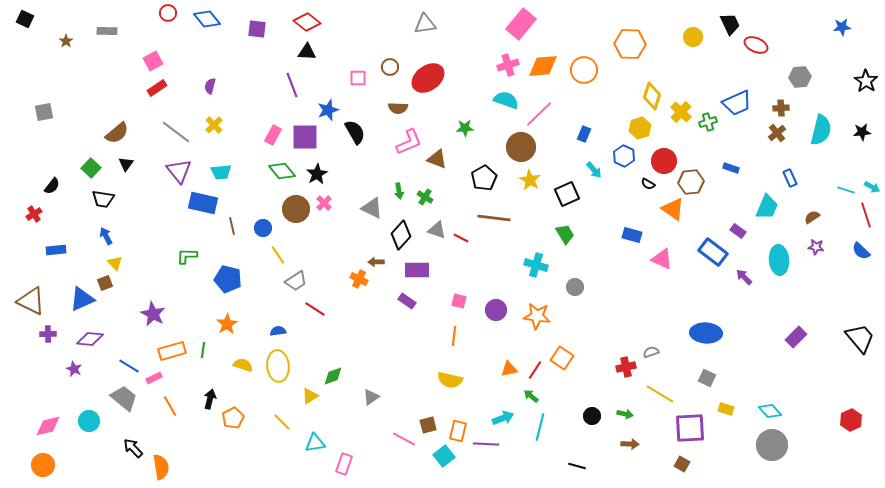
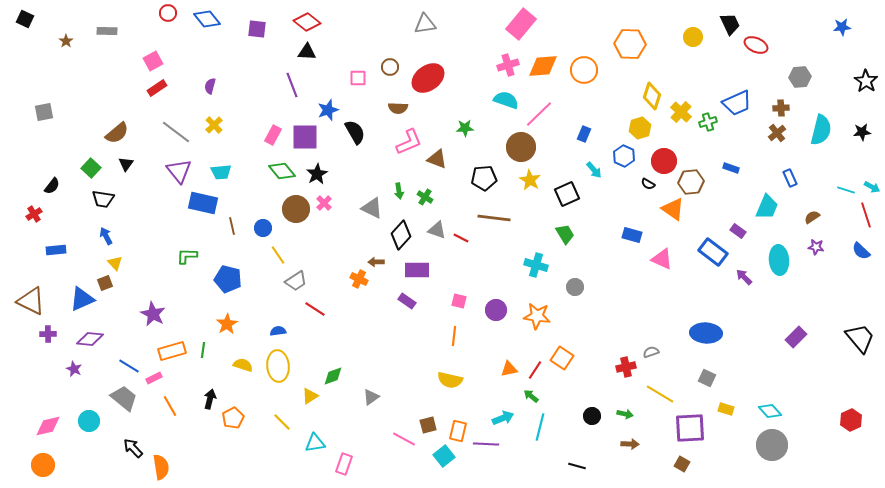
black pentagon at (484, 178): rotated 25 degrees clockwise
